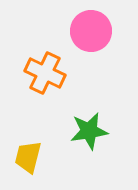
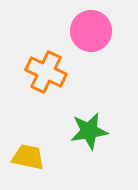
orange cross: moved 1 px right, 1 px up
yellow trapezoid: rotated 88 degrees clockwise
